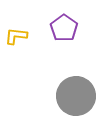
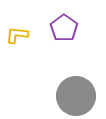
yellow L-shape: moved 1 px right, 1 px up
